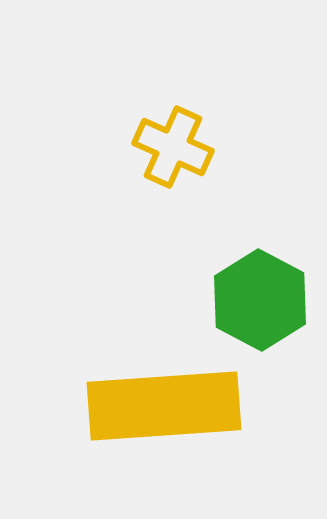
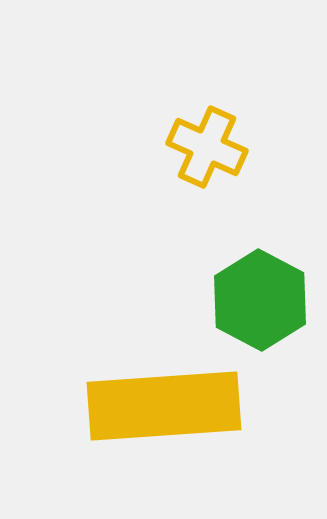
yellow cross: moved 34 px right
